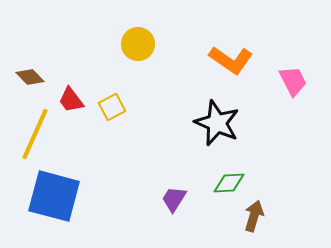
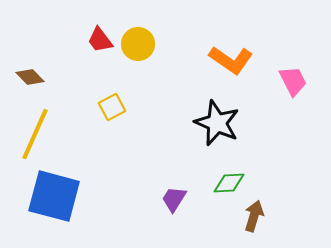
red trapezoid: moved 29 px right, 60 px up
